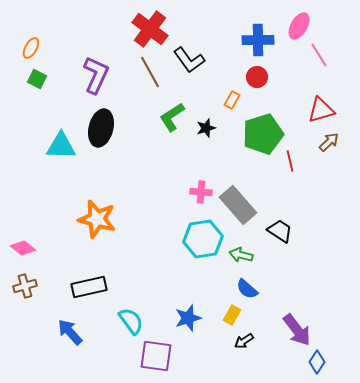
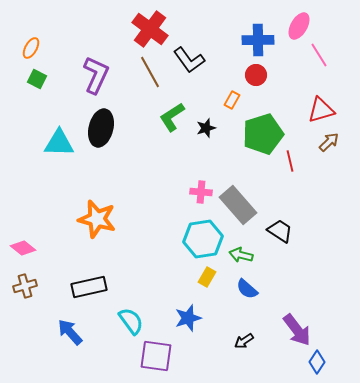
red circle: moved 1 px left, 2 px up
cyan triangle: moved 2 px left, 3 px up
yellow rectangle: moved 25 px left, 38 px up
